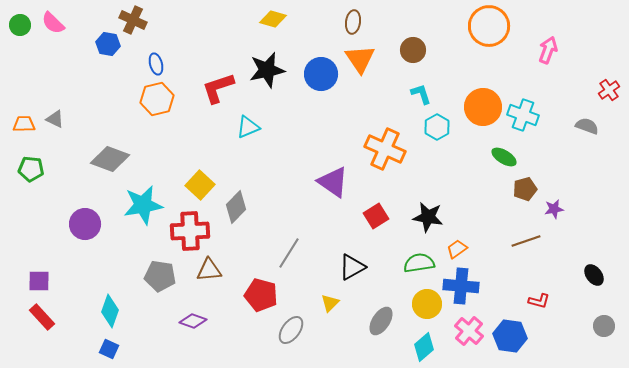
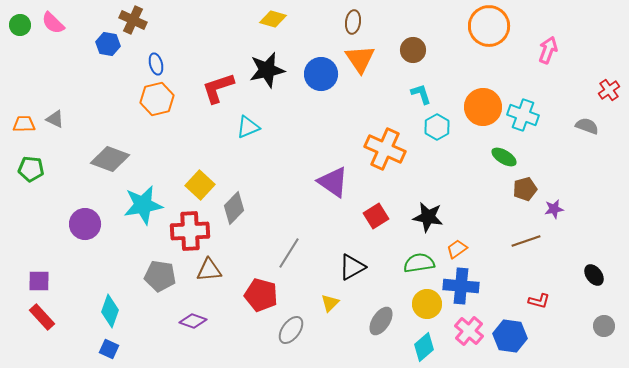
gray diamond at (236, 207): moved 2 px left, 1 px down
